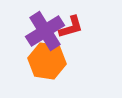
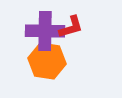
purple cross: rotated 33 degrees clockwise
